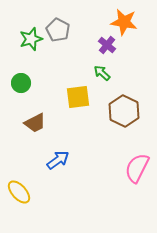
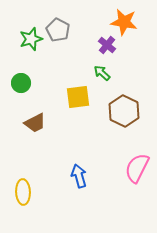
blue arrow: moved 21 px right, 16 px down; rotated 70 degrees counterclockwise
yellow ellipse: moved 4 px right; rotated 40 degrees clockwise
